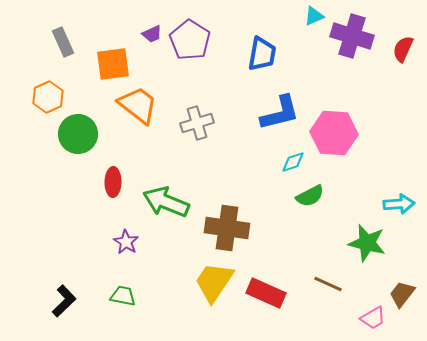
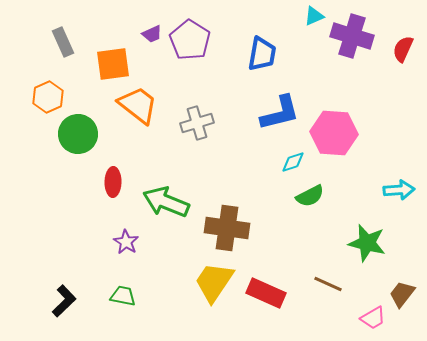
cyan arrow: moved 14 px up
